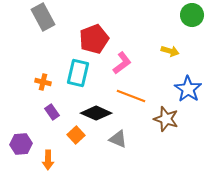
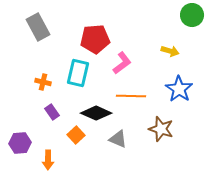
gray rectangle: moved 5 px left, 10 px down
red pentagon: moved 1 px right; rotated 16 degrees clockwise
blue star: moved 9 px left
orange line: rotated 20 degrees counterclockwise
brown star: moved 5 px left, 10 px down
purple hexagon: moved 1 px left, 1 px up
